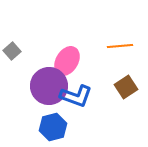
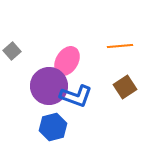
brown square: moved 1 px left
